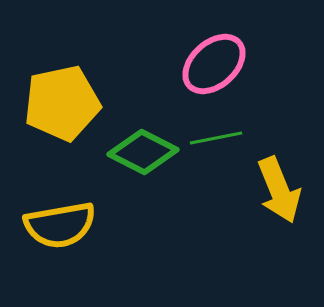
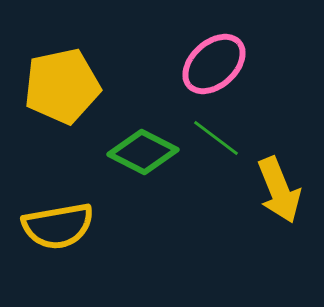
yellow pentagon: moved 17 px up
green line: rotated 48 degrees clockwise
yellow semicircle: moved 2 px left, 1 px down
